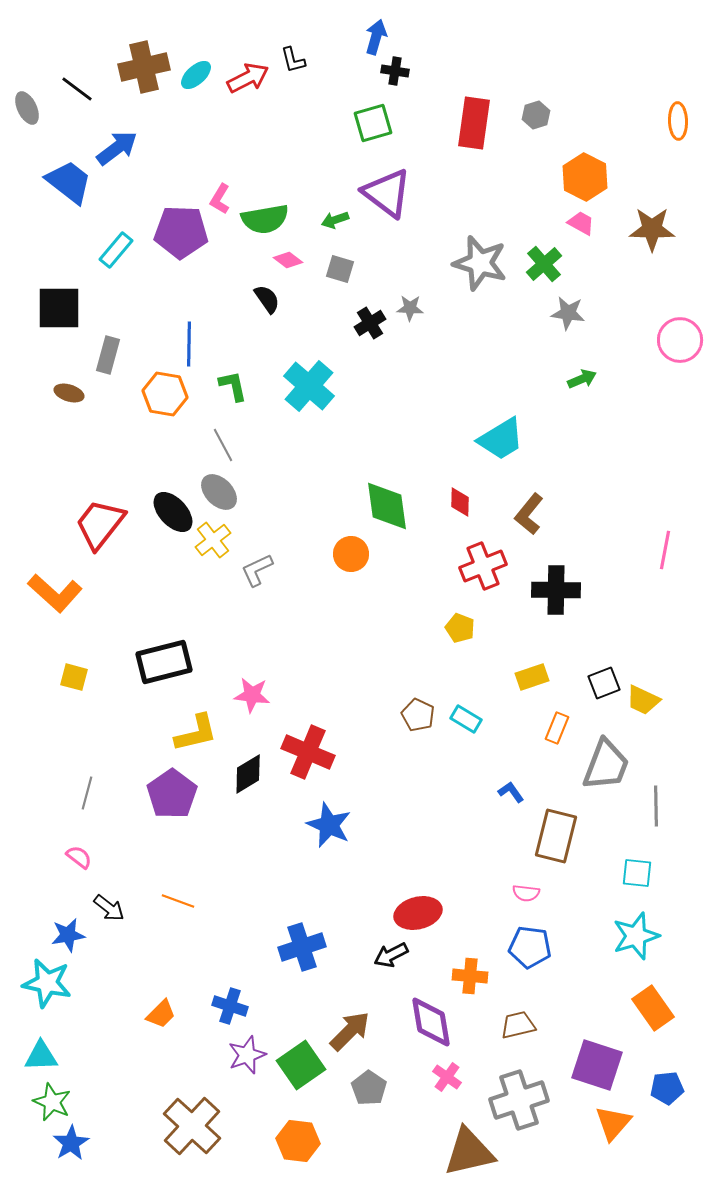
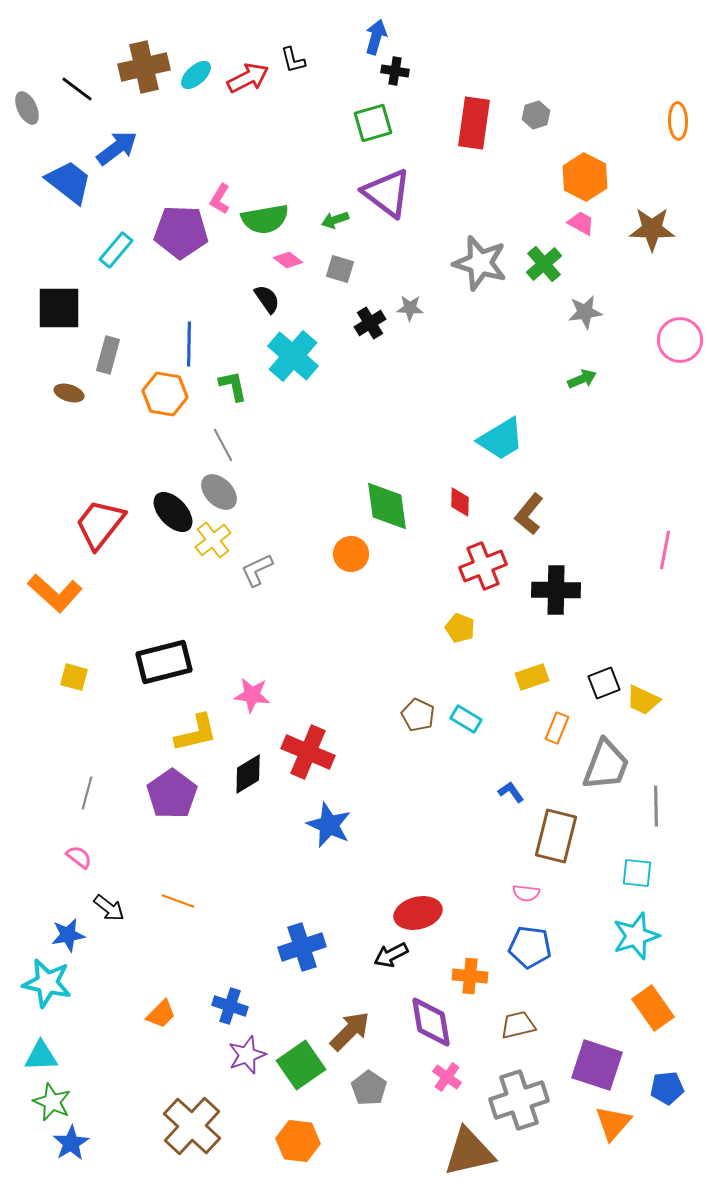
gray star at (568, 313): moved 17 px right, 1 px up; rotated 16 degrees counterclockwise
cyan cross at (309, 386): moved 16 px left, 30 px up
